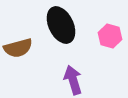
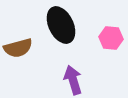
pink hexagon: moved 1 px right, 2 px down; rotated 10 degrees counterclockwise
